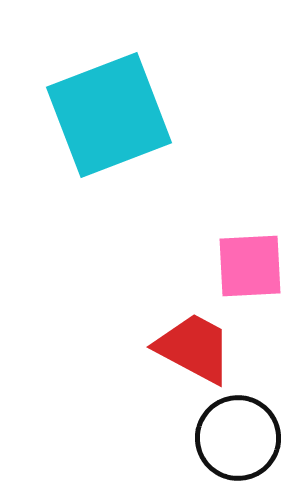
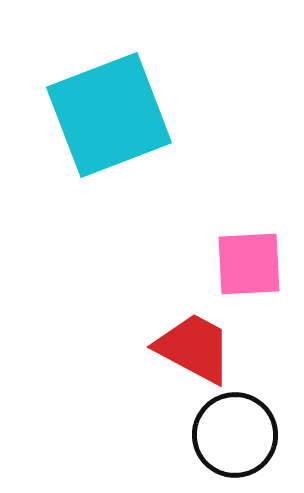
pink square: moved 1 px left, 2 px up
black circle: moved 3 px left, 3 px up
